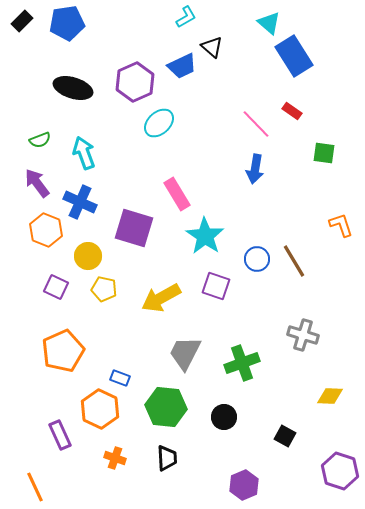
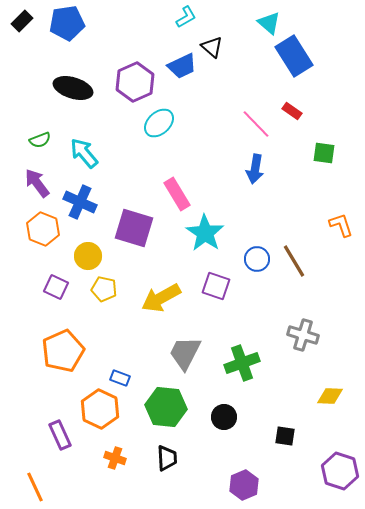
cyan arrow at (84, 153): rotated 20 degrees counterclockwise
orange hexagon at (46, 230): moved 3 px left, 1 px up
cyan star at (205, 236): moved 3 px up
black square at (285, 436): rotated 20 degrees counterclockwise
